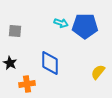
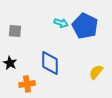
blue pentagon: rotated 25 degrees clockwise
yellow semicircle: moved 2 px left
